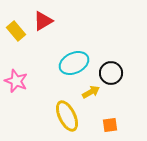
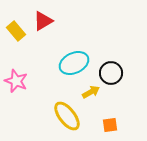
yellow ellipse: rotated 12 degrees counterclockwise
